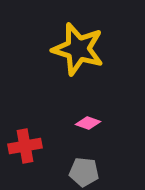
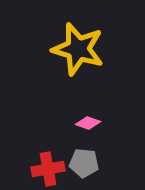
red cross: moved 23 px right, 23 px down
gray pentagon: moved 9 px up
